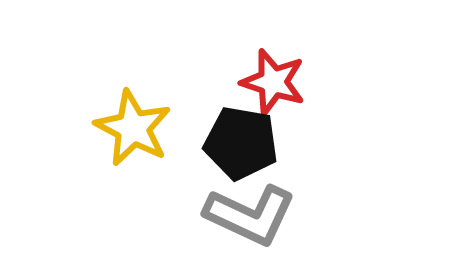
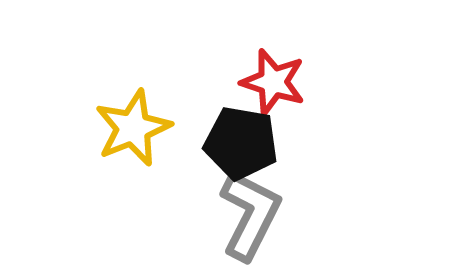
yellow star: rotated 22 degrees clockwise
gray L-shape: rotated 88 degrees counterclockwise
